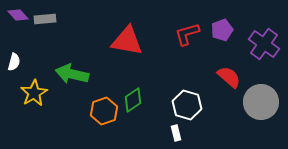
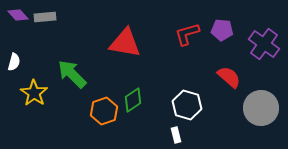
gray rectangle: moved 2 px up
purple pentagon: rotated 25 degrees clockwise
red triangle: moved 2 px left, 2 px down
green arrow: rotated 32 degrees clockwise
yellow star: rotated 8 degrees counterclockwise
gray circle: moved 6 px down
white rectangle: moved 2 px down
